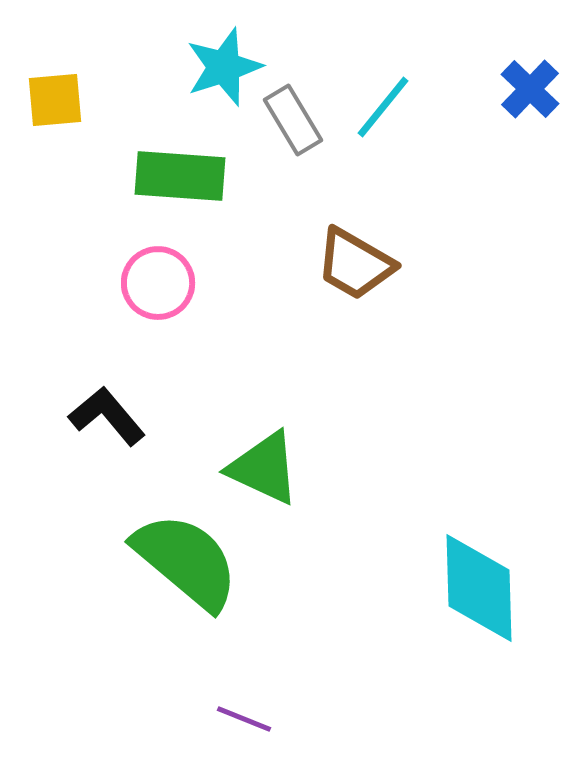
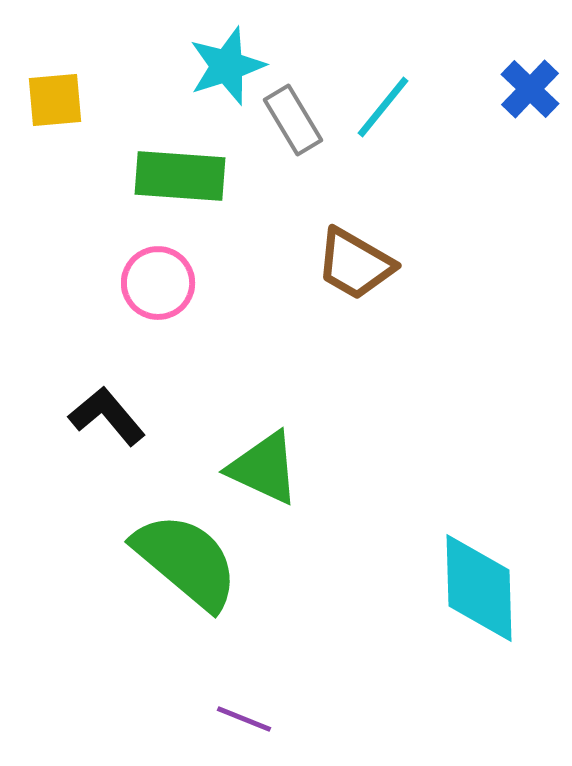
cyan star: moved 3 px right, 1 px up
